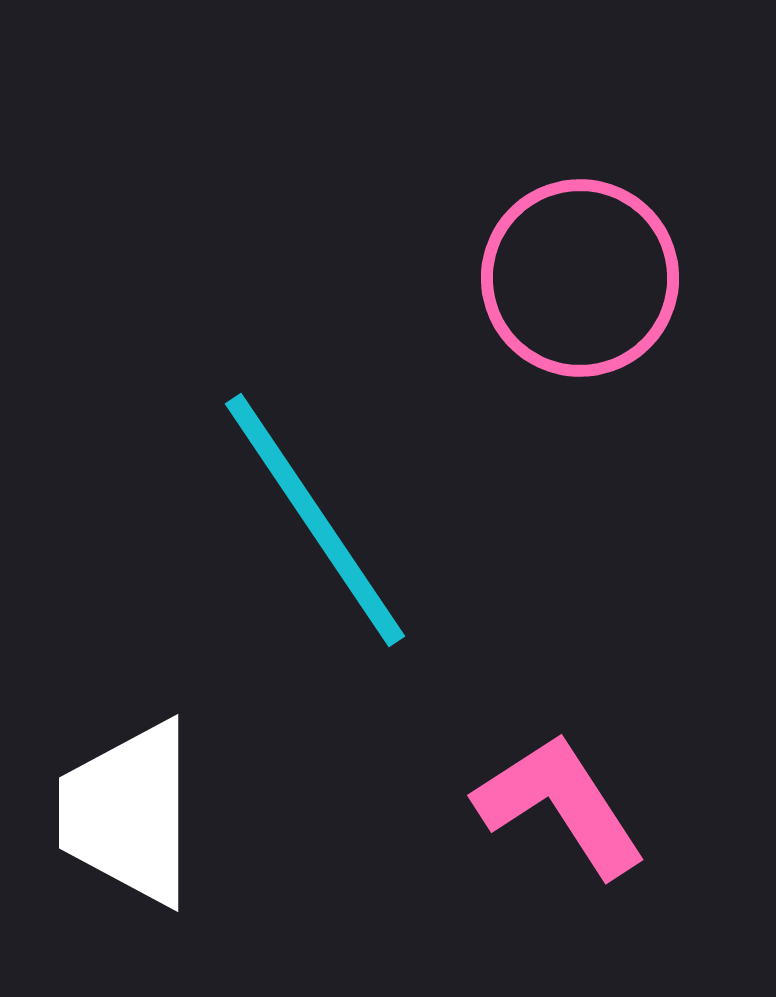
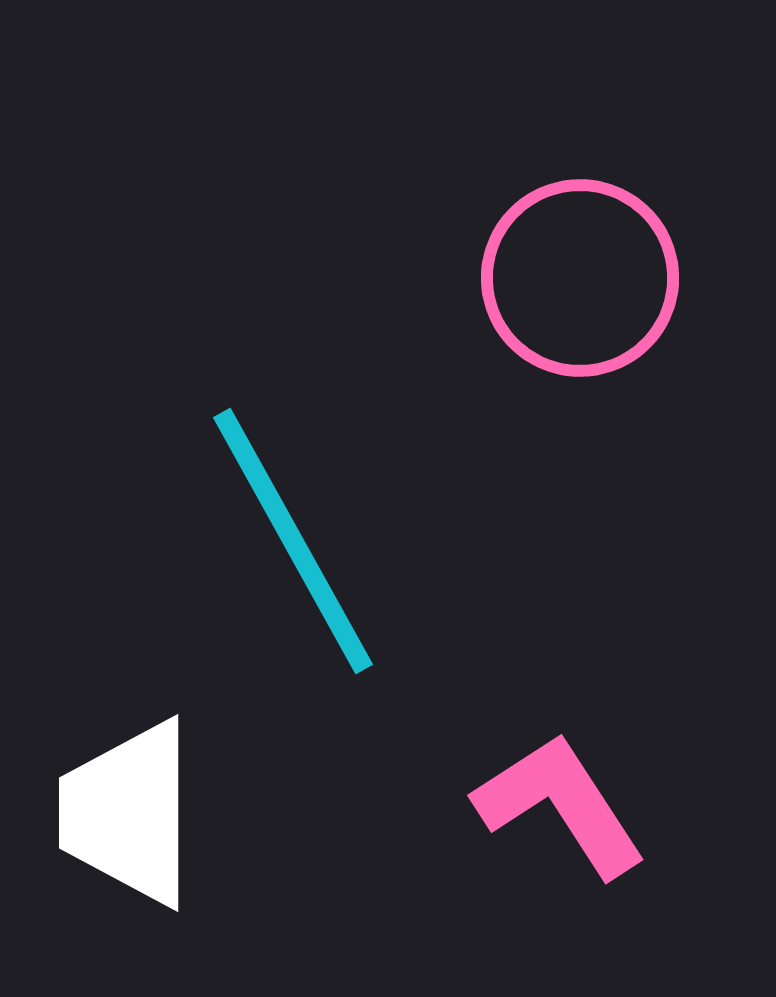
cyan line: moved 22 px left, 21 px down; rotated 5 degrees clockwise
